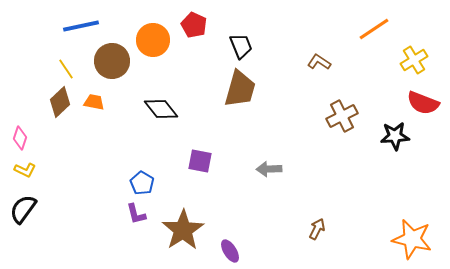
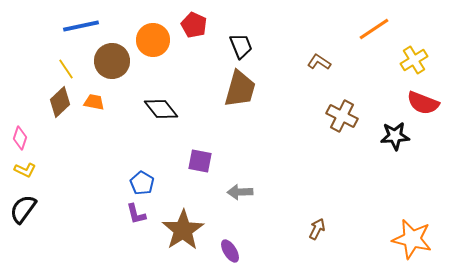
brown cross: rotated 36 degrees counterclockwise
gray arrow: moved 29 px left, 23 px down
